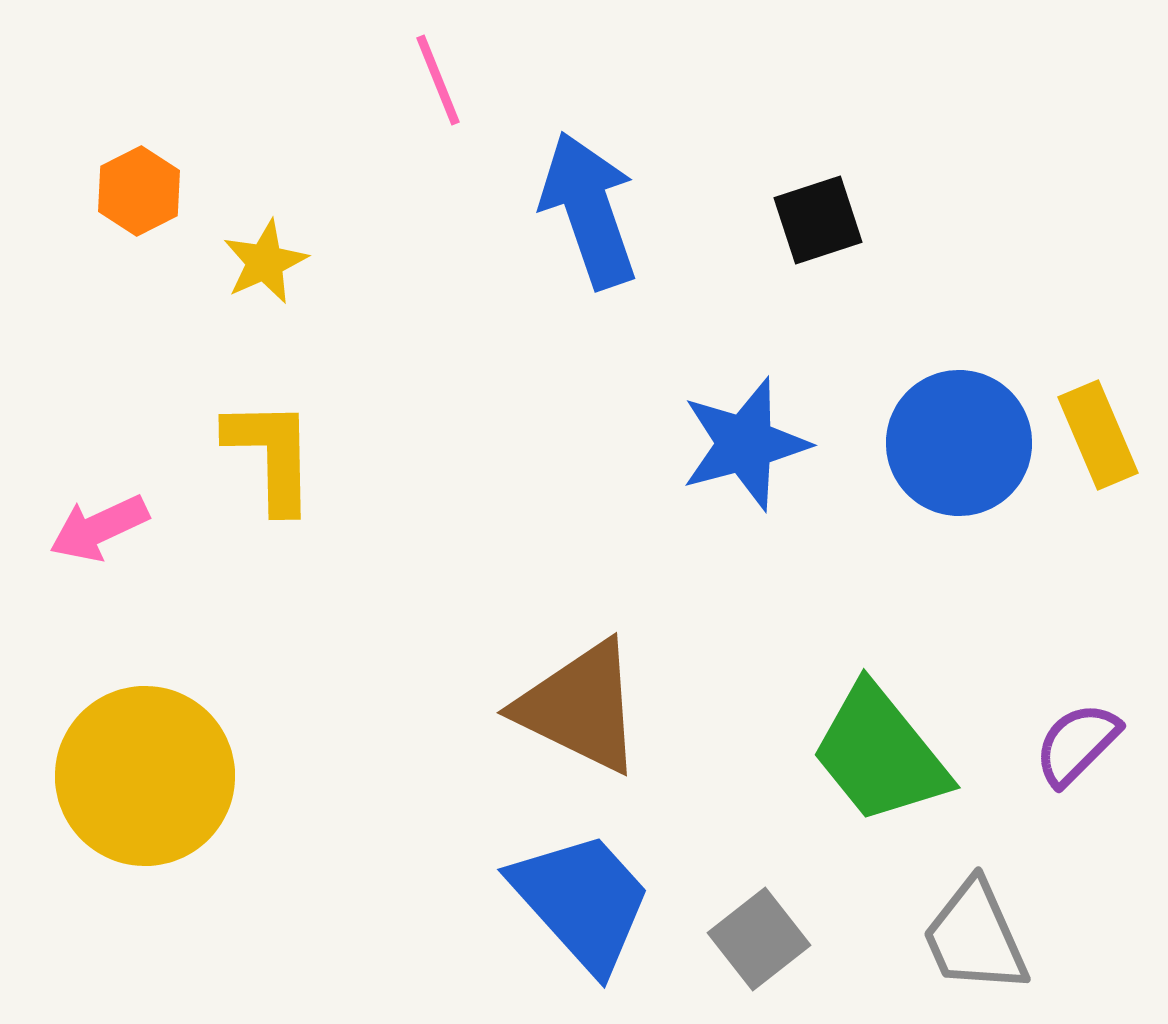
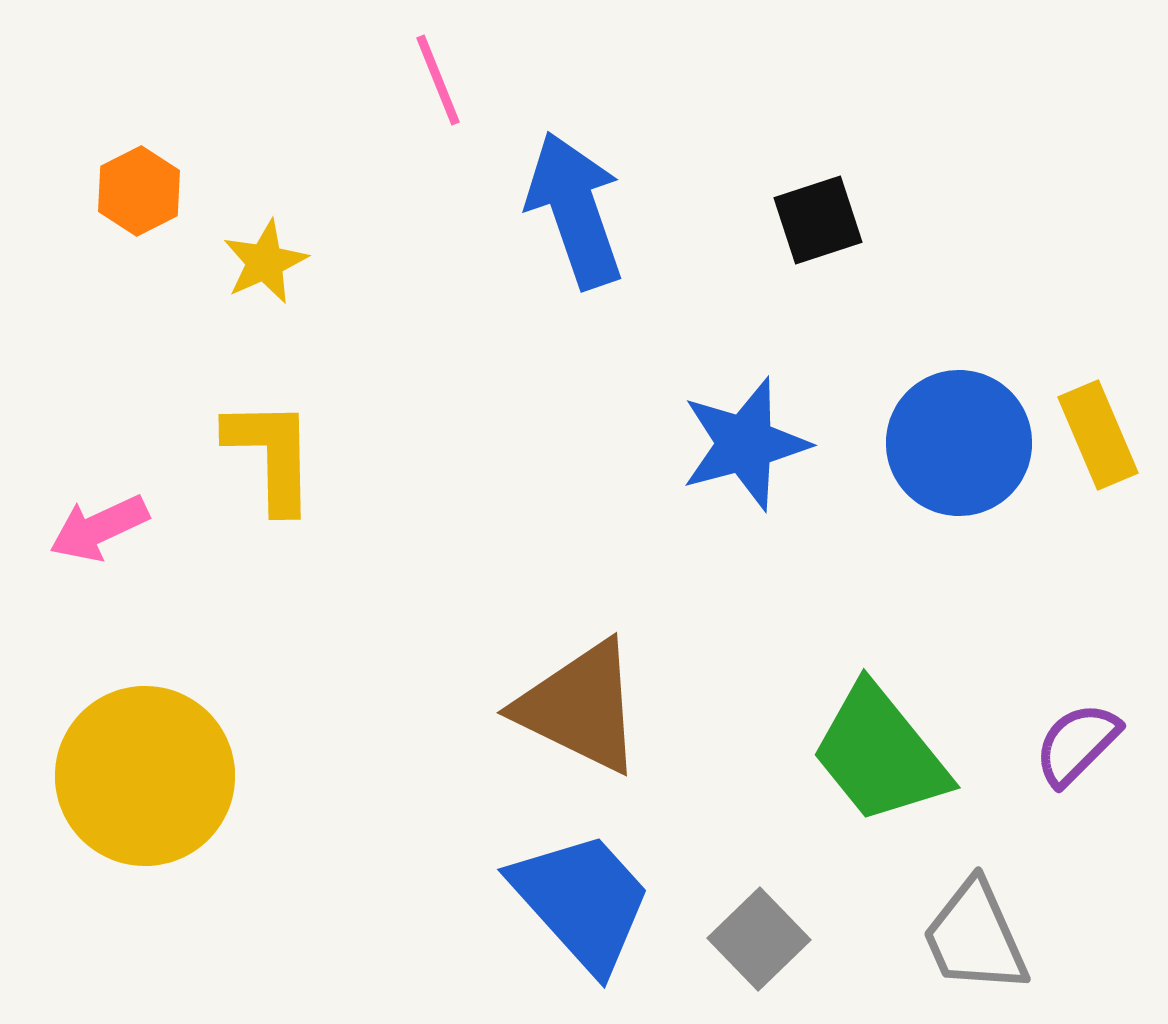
blue arrow: moved 14 px left
gray square: rotated 6 degrees counterclockwise
